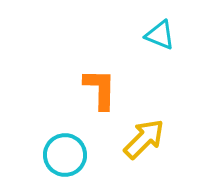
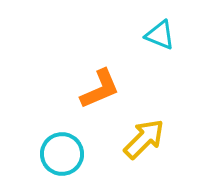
orange L-shape: rotated 66 degrees clockwise
cyan circle: moved 3 px left, 1 px up
